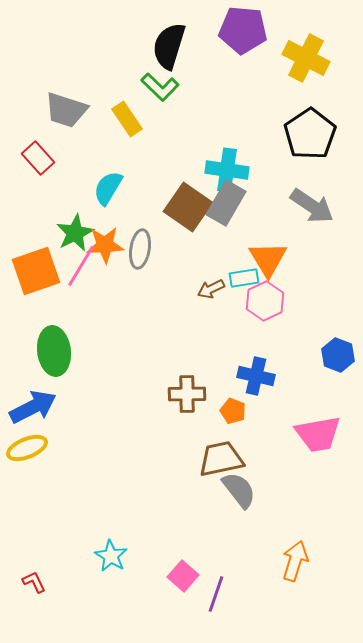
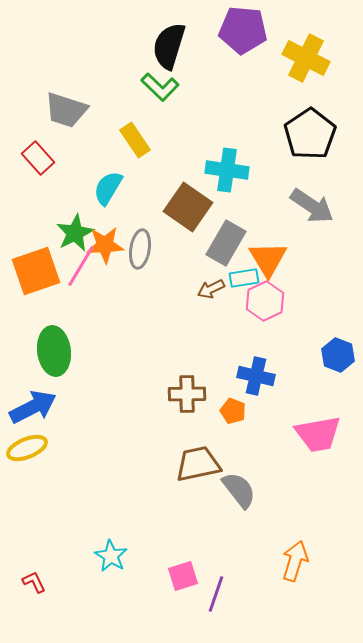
yellow rectangle: moved 8 px right, 21 px down
gray rectangle: moved 40 px down
brown trapezoid: moved 23 px left, 5 px down
pink square: rotated 32 degrees clockwise
